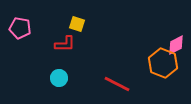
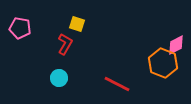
red L-shape: rotated 60 degrees counterclockwise
